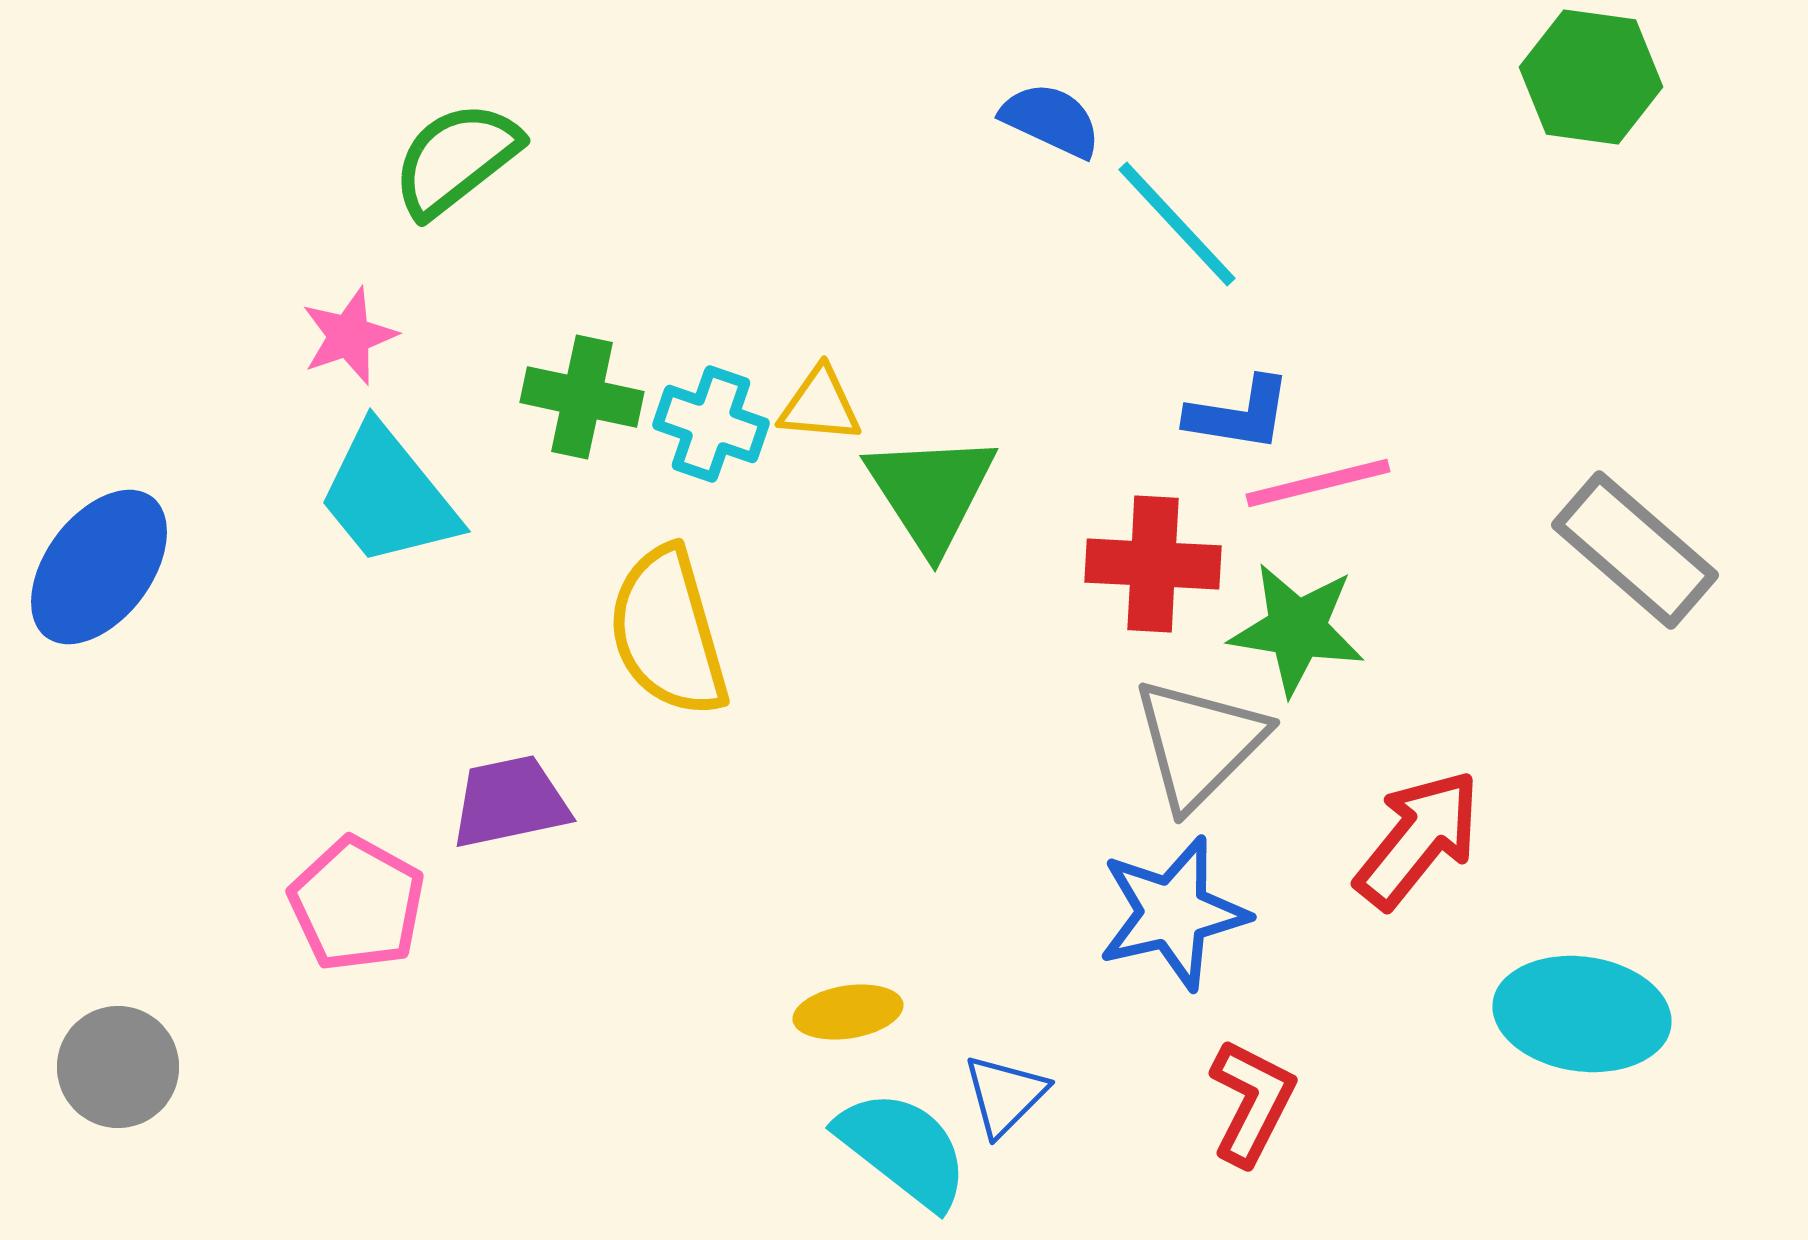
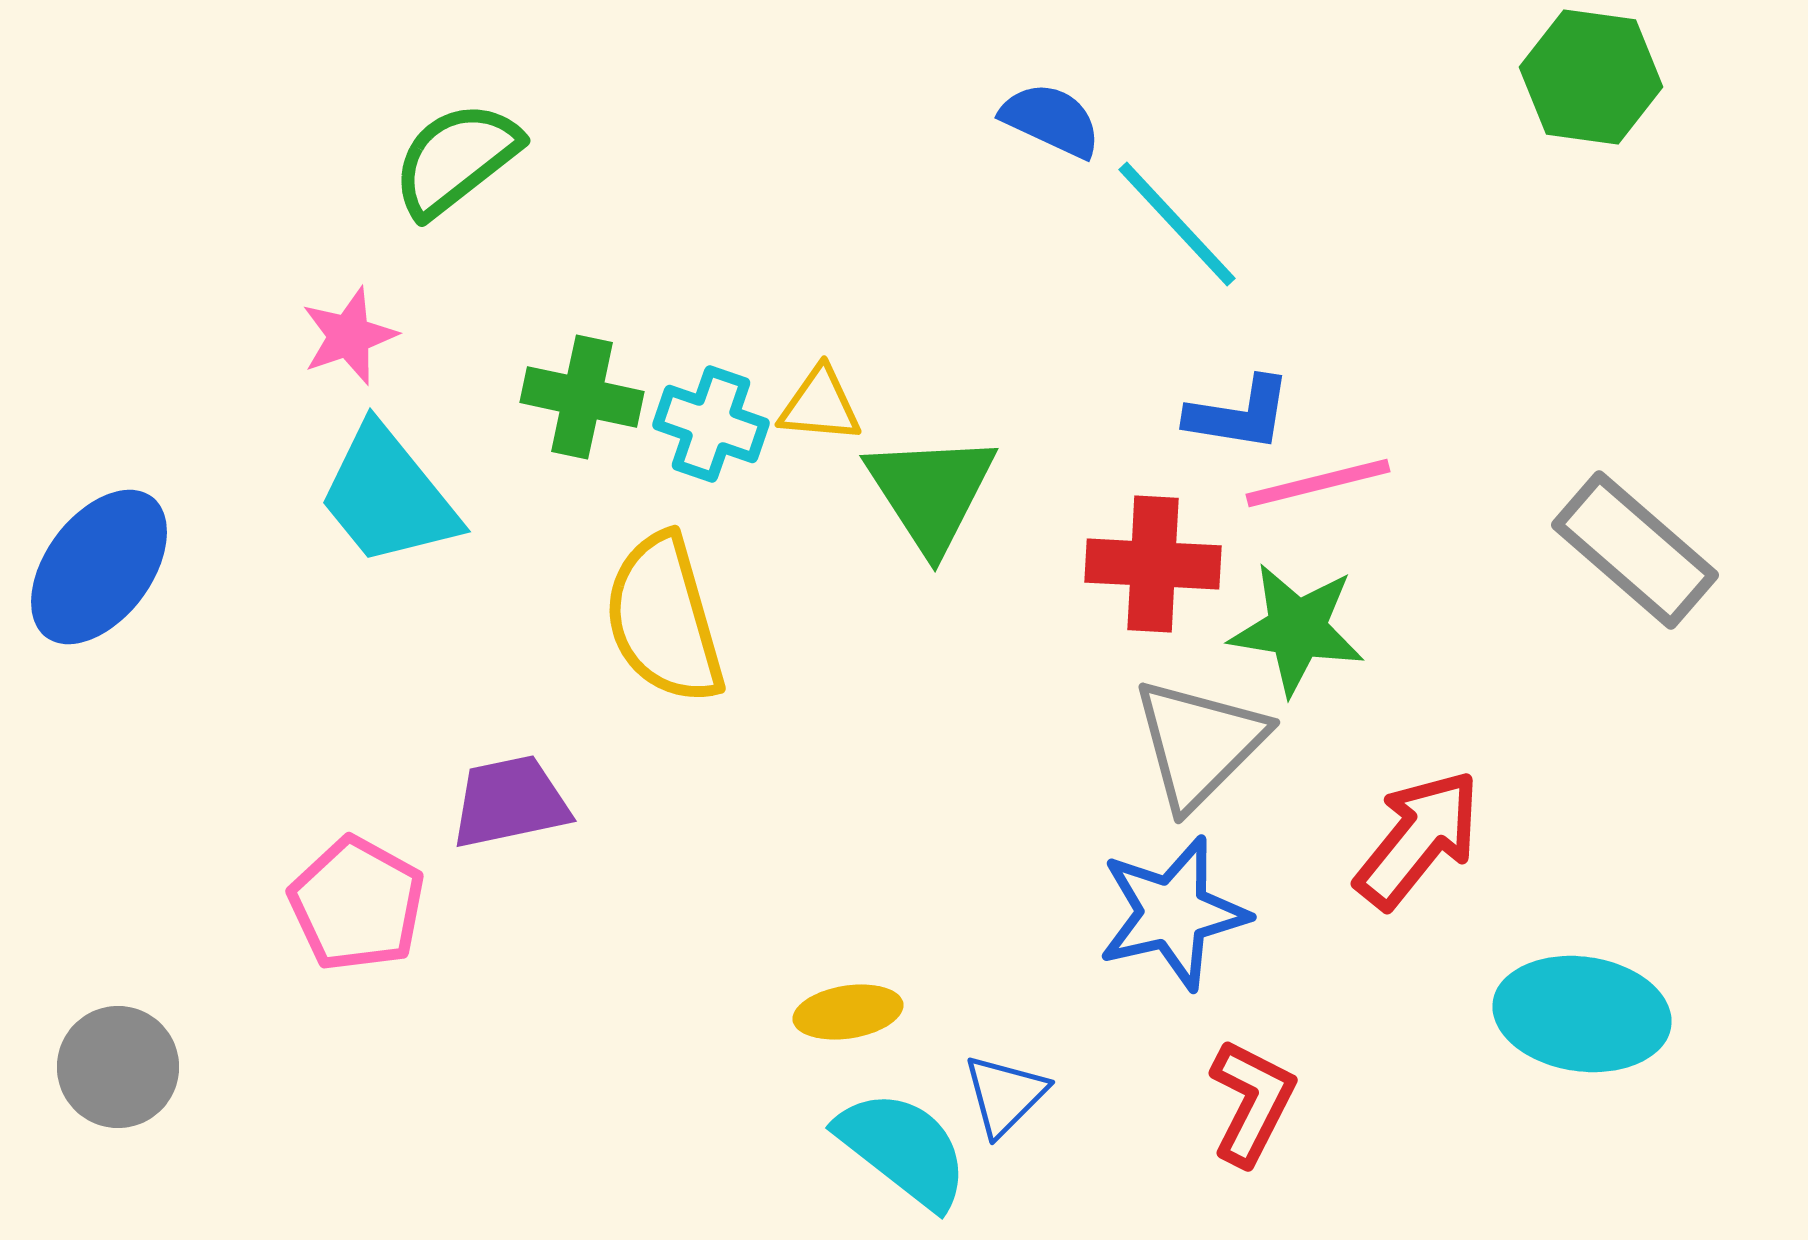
yellow semicircle: moved 4 px left, 13 px up
